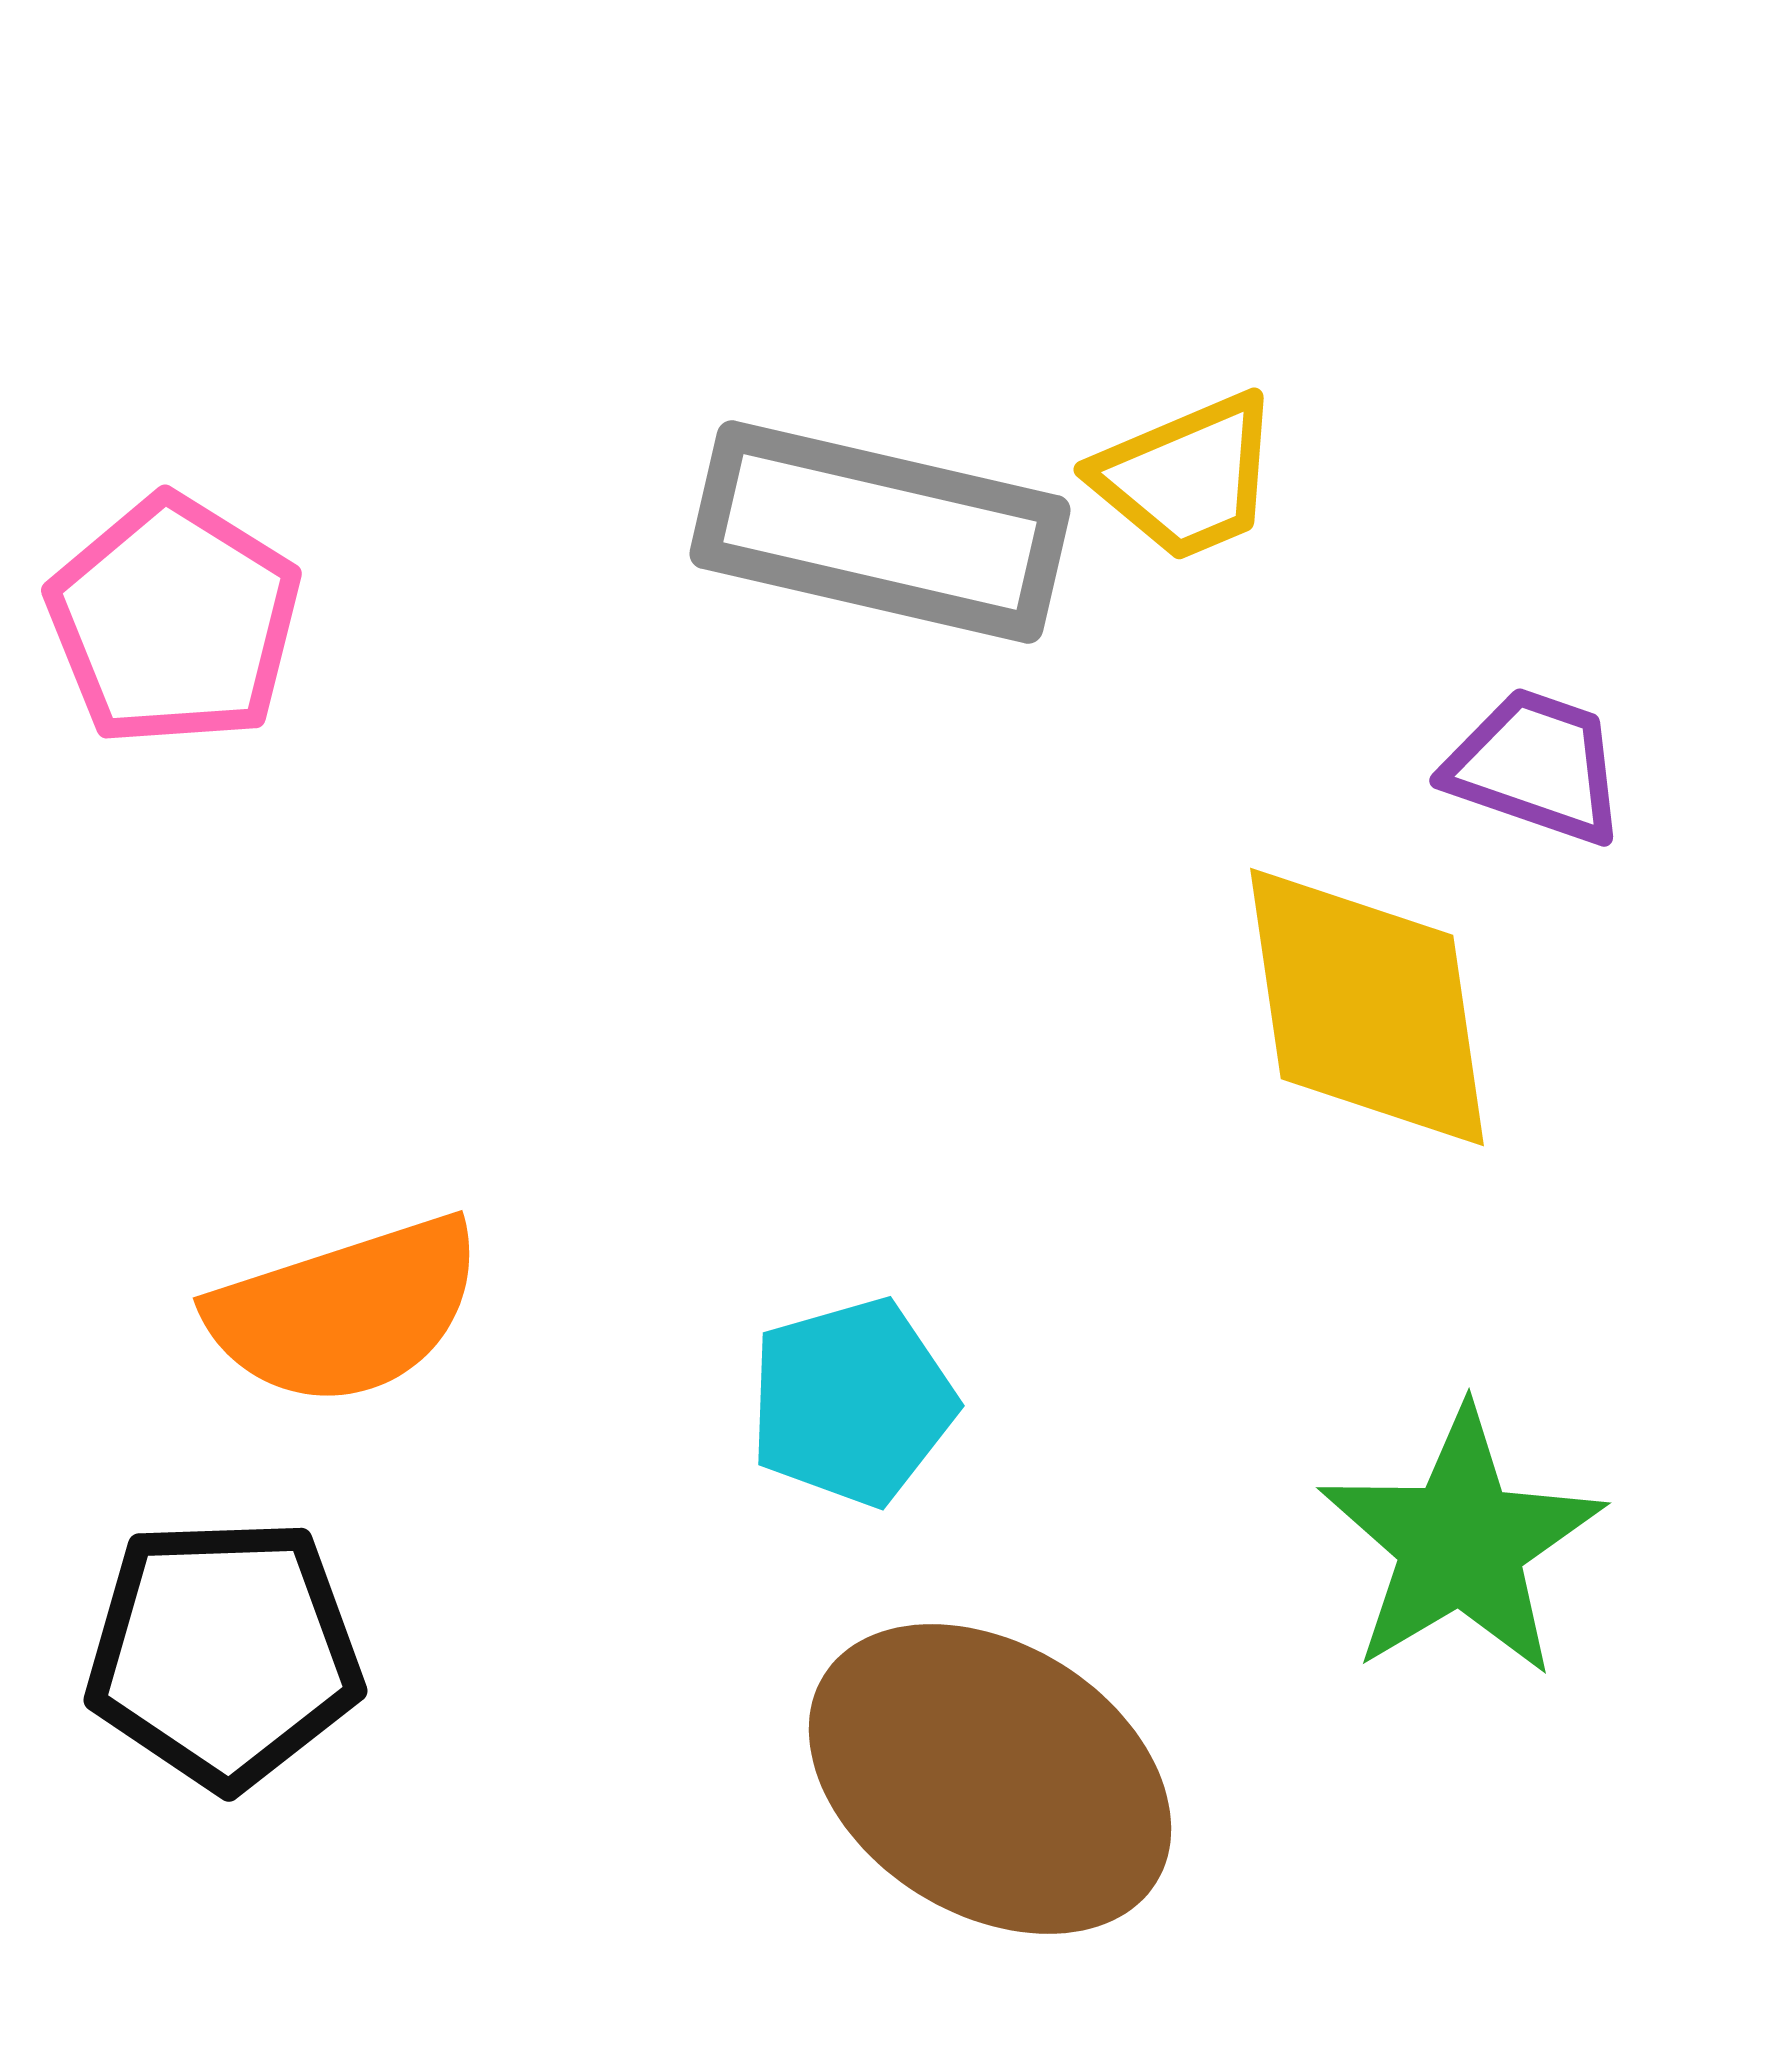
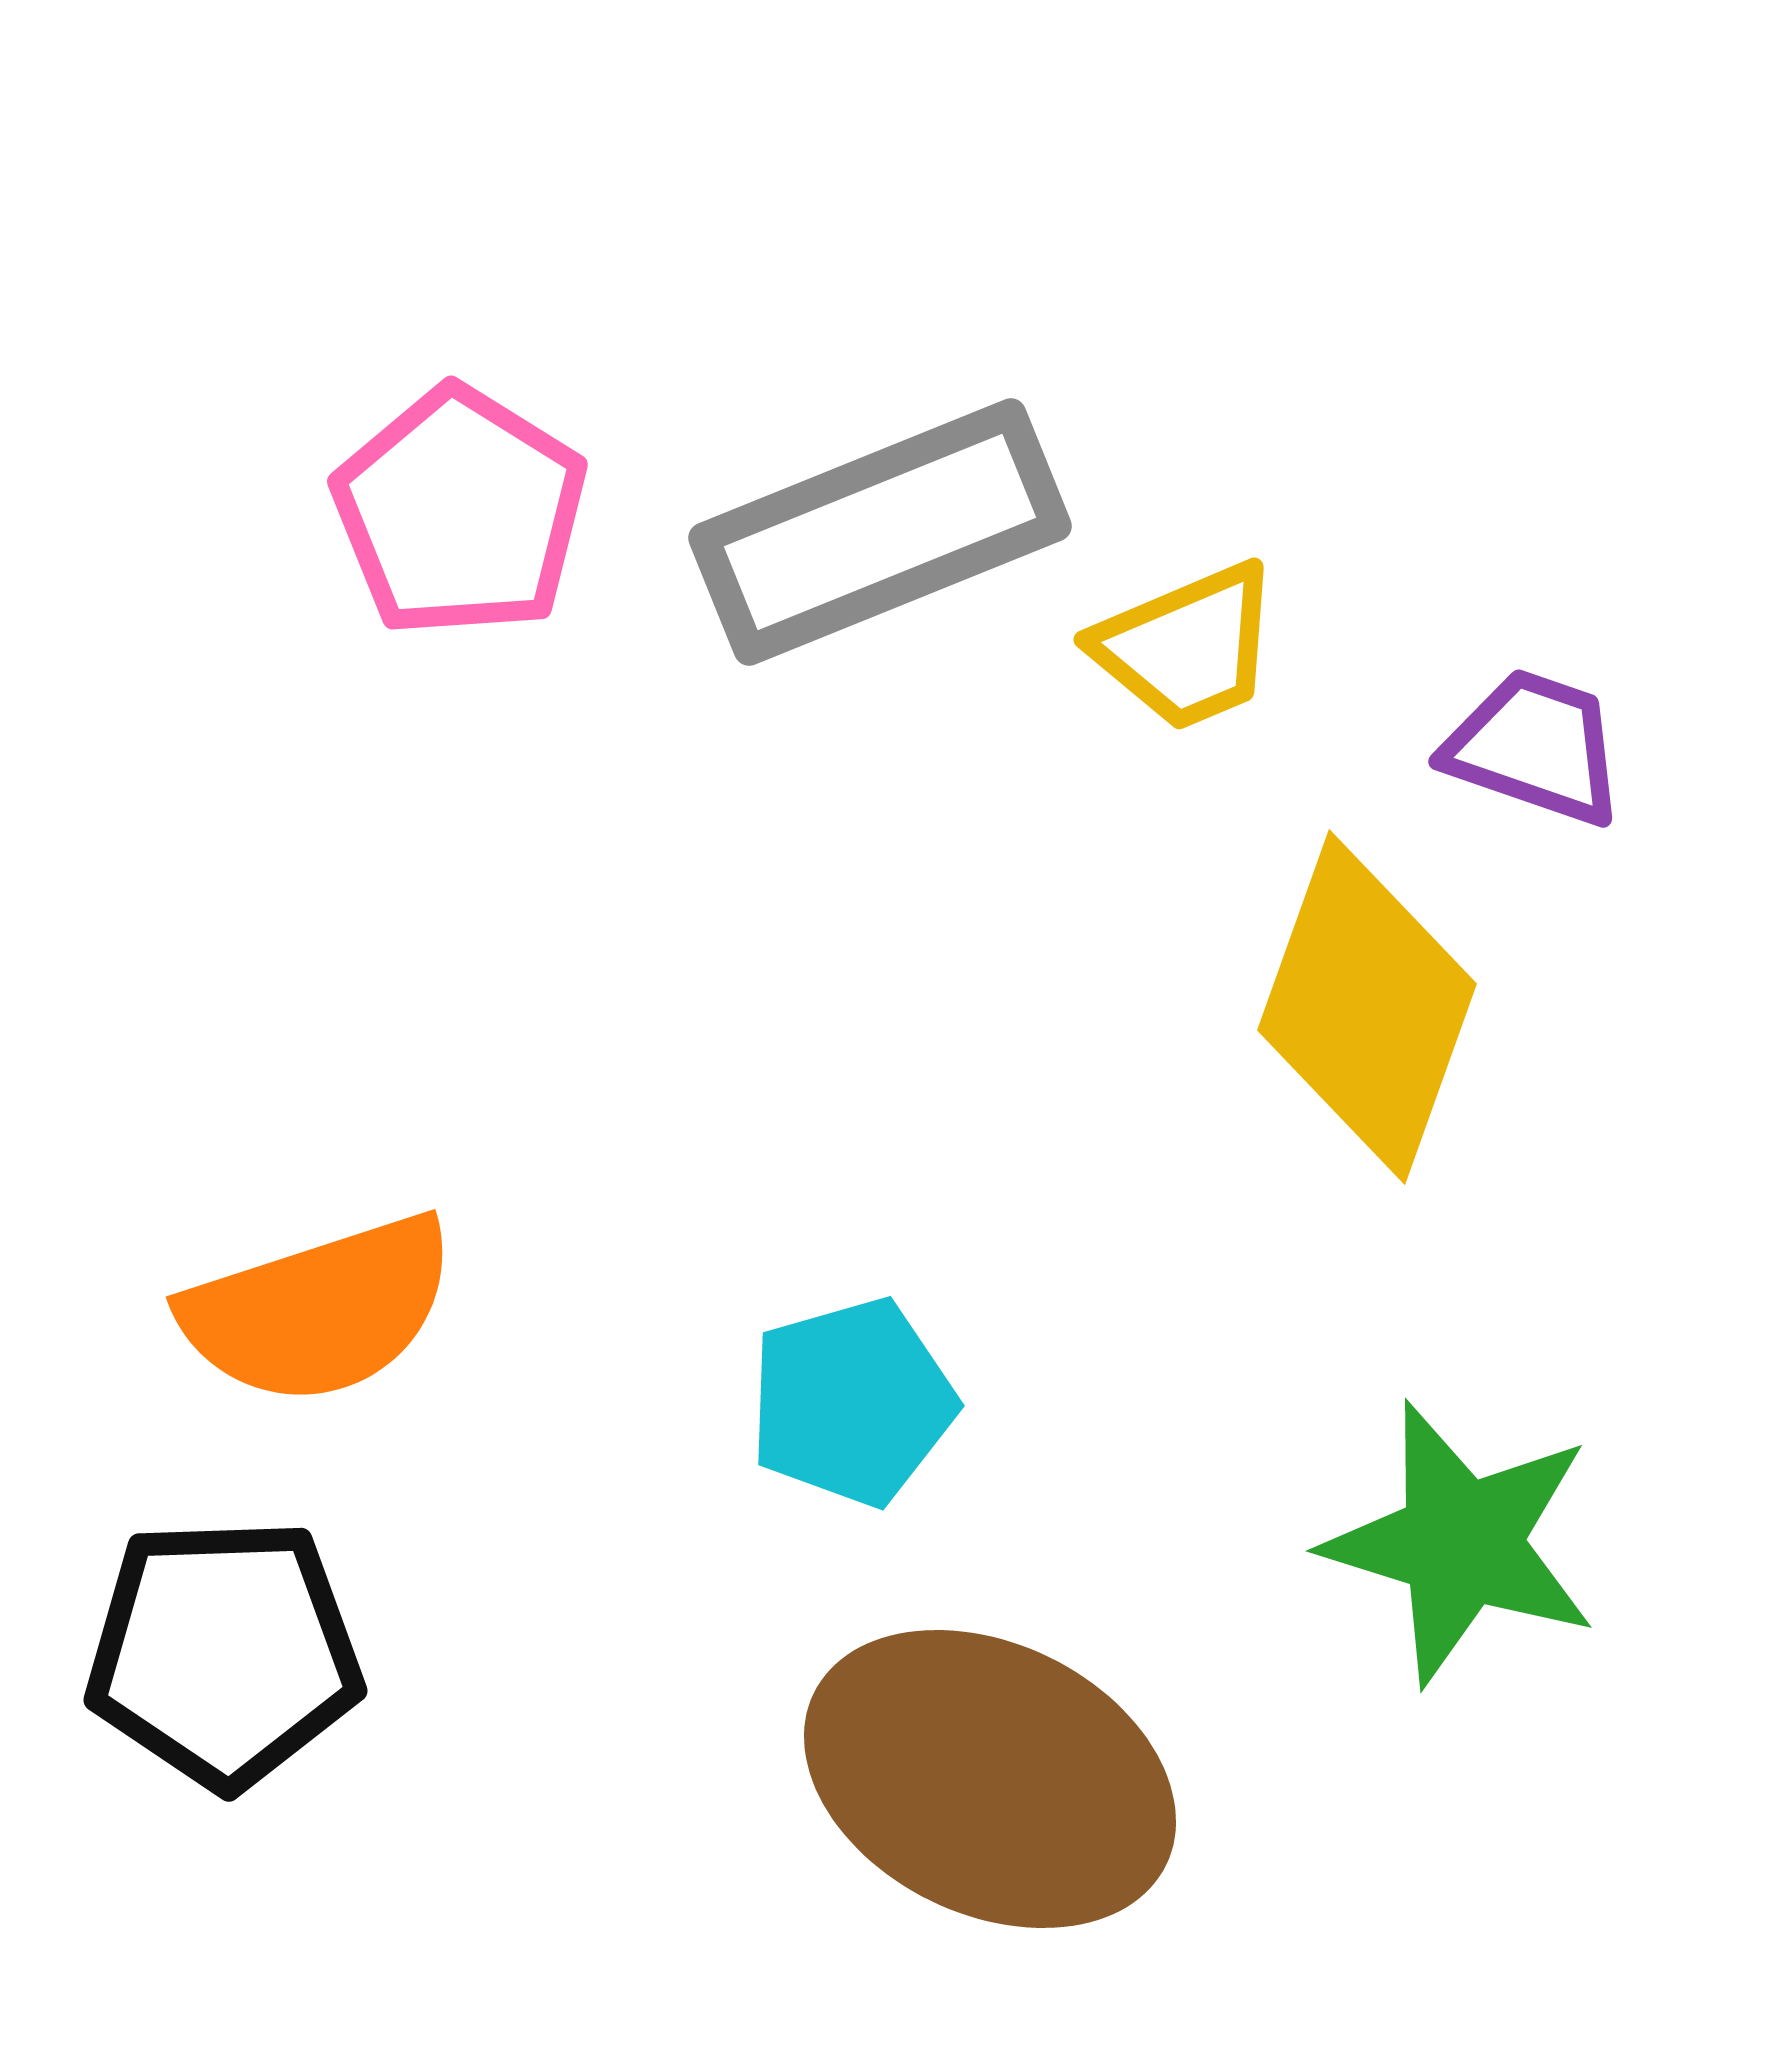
yellow trapezoid: moved 170 px down
gray rectangle: rotated 35 degrees counterclockwise
pink pentagon: moved 286 px right, 109 px up
purple trapezoid: moved 1 px left, 19 px up
yellow diamond: rotated 28 degrees clockwise
orange semicircle: moved 27 px left, 1 px up
green star: rotated 24 degrees counterclockwise
brown ellipse: rotated 6 degrees counterclockwise
